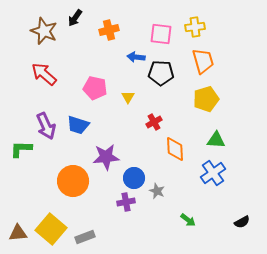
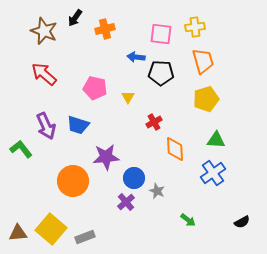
orange cross: moved 4 px left, 1 px up
green L-shape: rotated 50 degrees clockwise
purple cross: rotated 30 degrees counterclockwise
